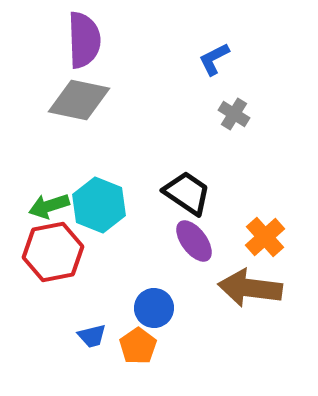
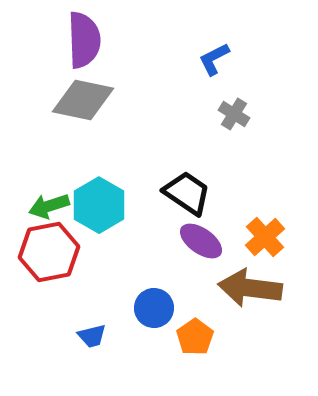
gray diamond: moved 4 px right
cyan hexagon: rotated 8 degrees clockwise
purple ellipse: moved 7 px right; rotated 18 degrees counterclockwise
red hexagon: moved 4 px left
orange pentagon: moved 57 px right, 9 px up
